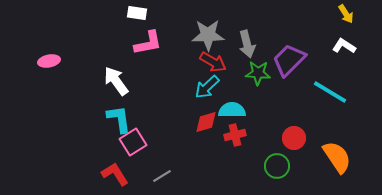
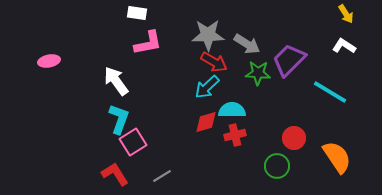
gray arrow: rotated 44 degrees counterclockwise
red arrow: moved 1 px right
cyan L-shape: rotated 28 degrees clockwise
